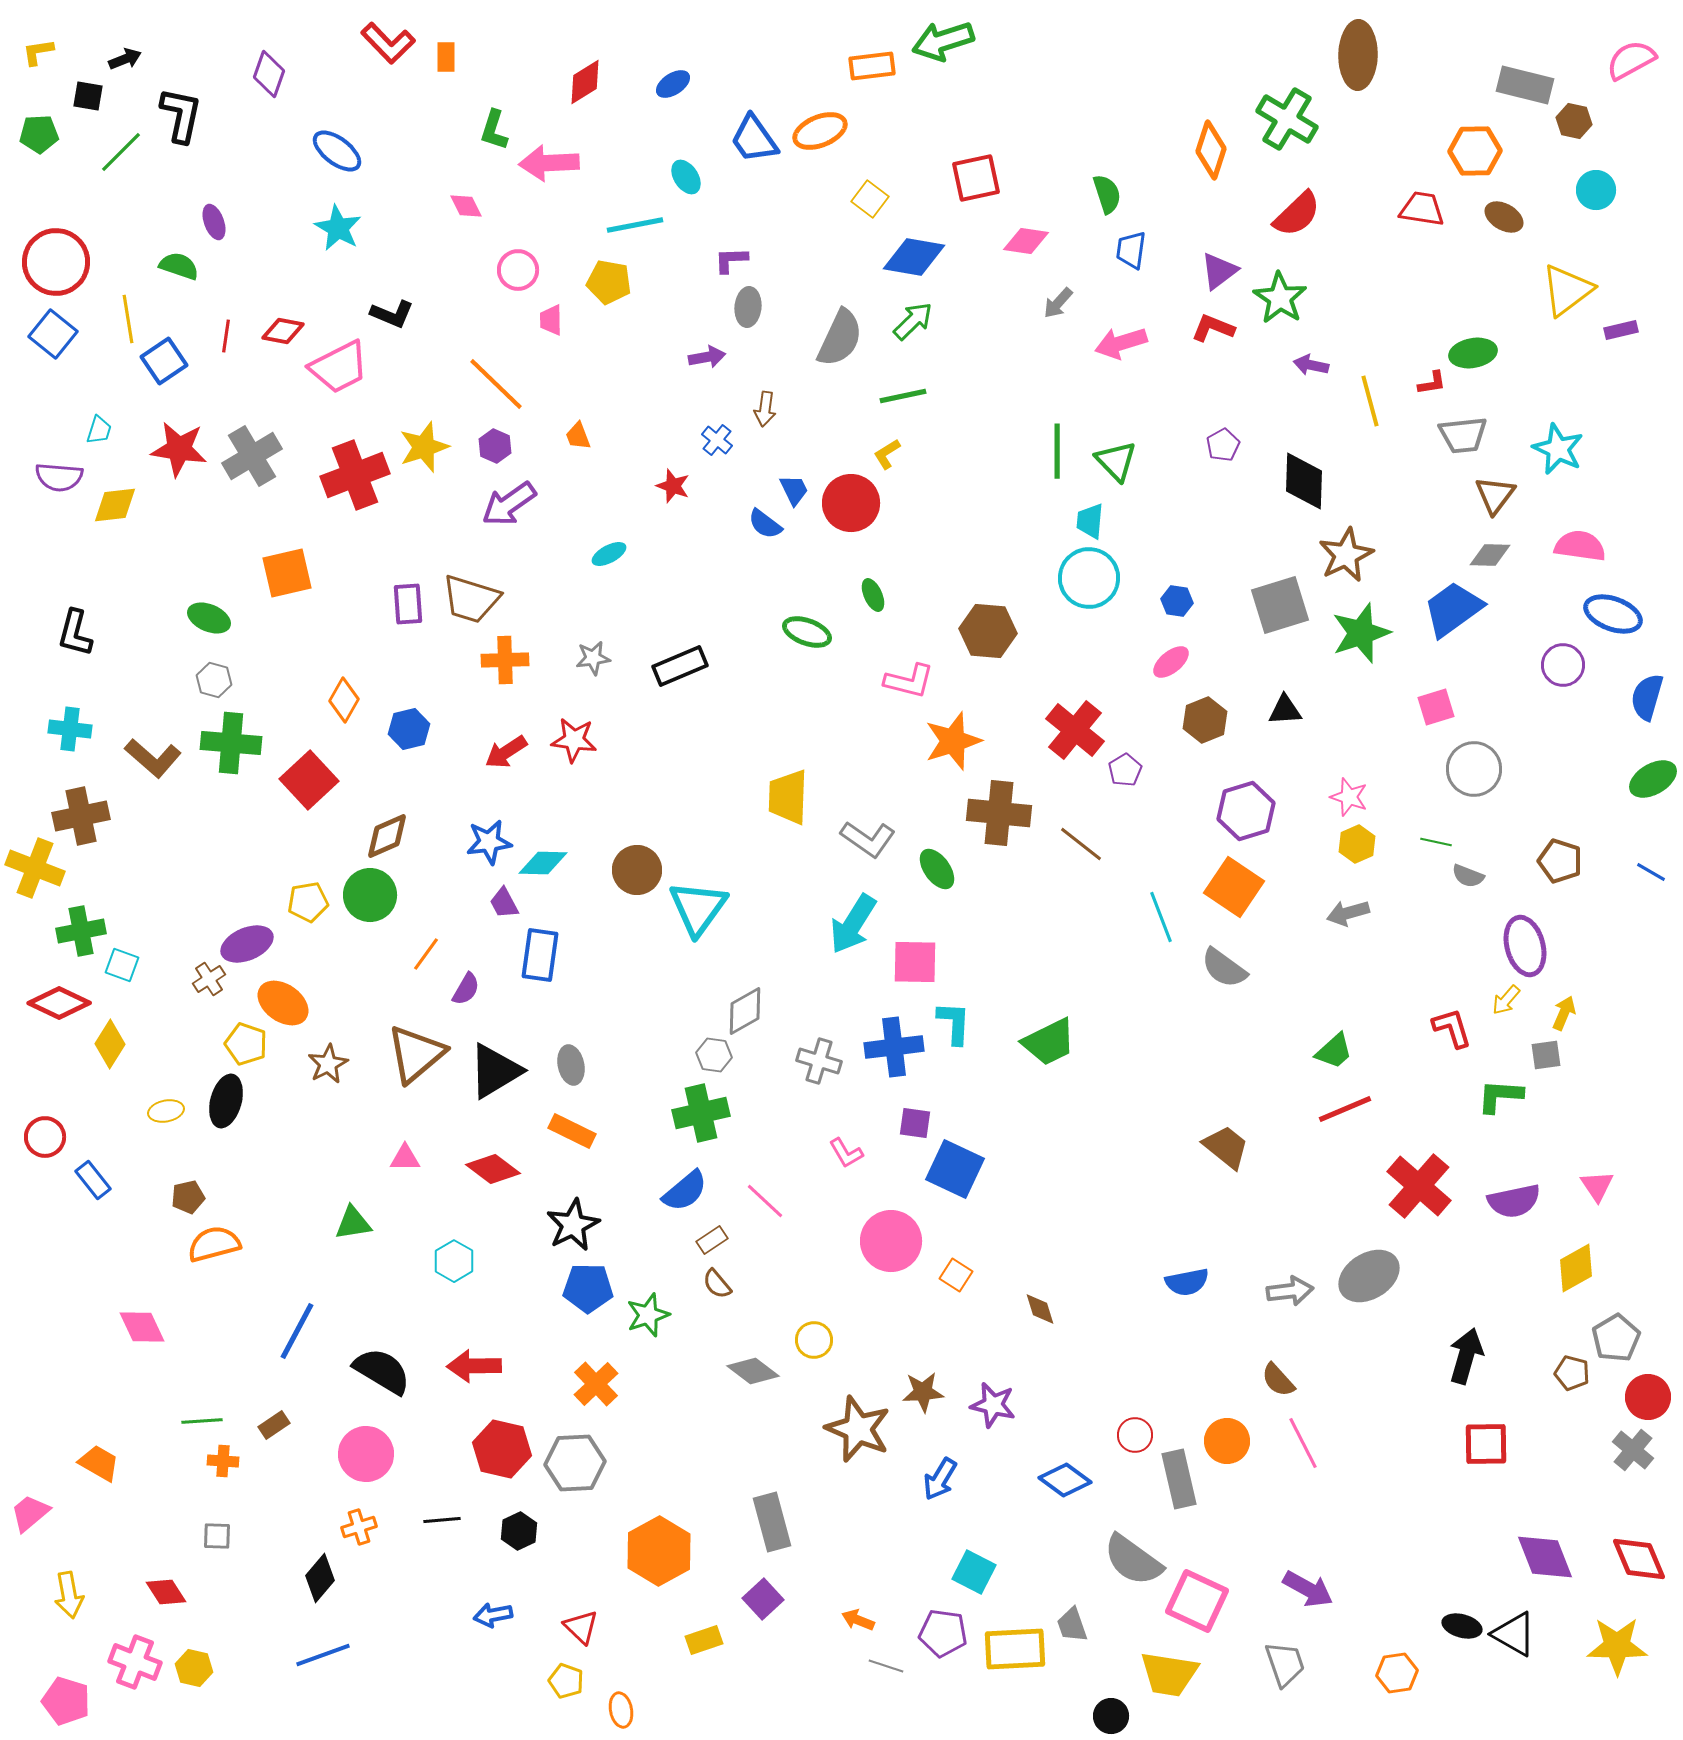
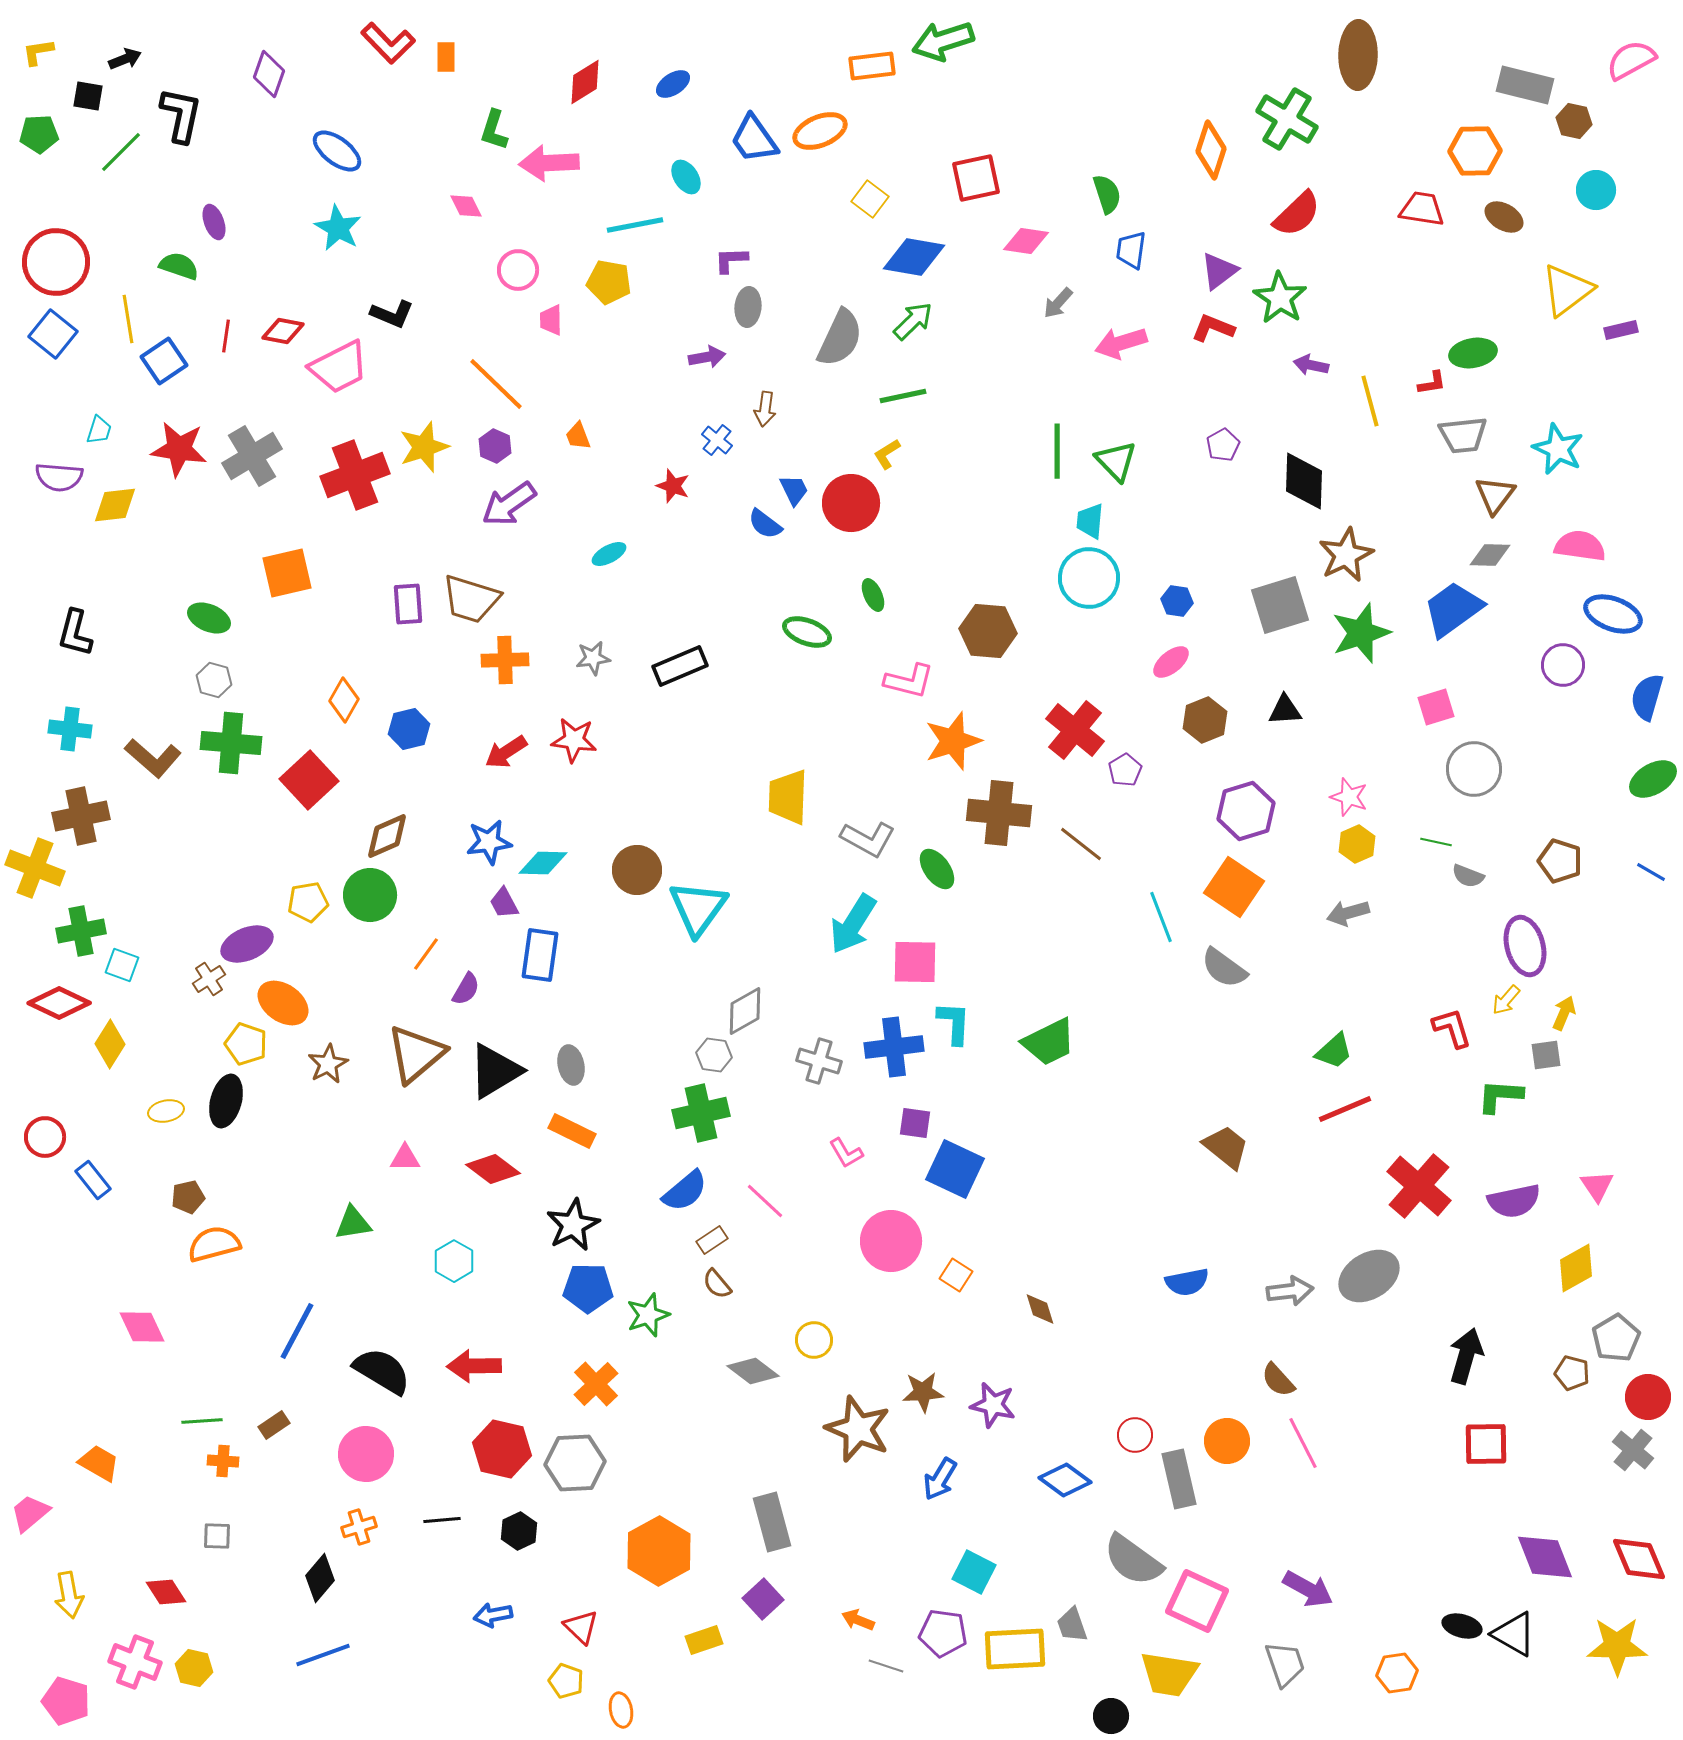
gray L-shape at (868, 839): rotated 6 degrees counterclockwise
